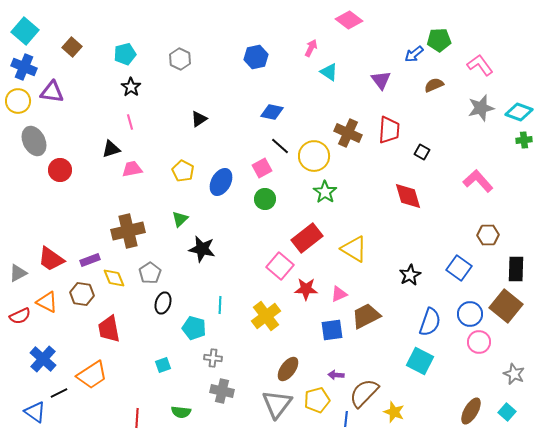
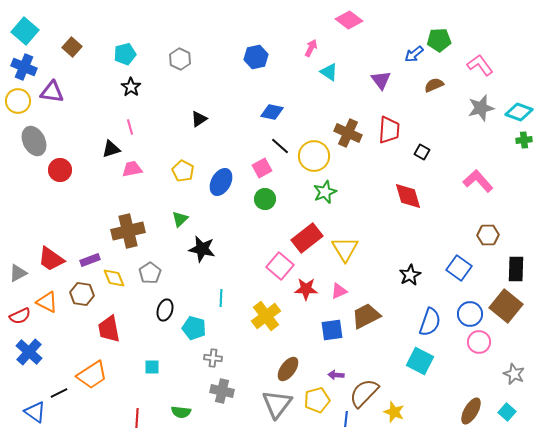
pink line at (130, 122): moved 5 px down
green star at (325, 192): rotated 15 degrees clockwise
yellow triangle at (354, 249): moved 9 px left; rotated 28 degrees clockwise
pink triangle at (339, 294): moved 3 px up
black ellipse at (163, 303): moved 2 px right, 7 px down
cyan line at (220, 305): moved 1 px right, 7 px up
blue cross at (43, 359): moved 14 px left, 7 px up
cyan square at (163, 365): moved 11 px left, 2 px down; rotated 21 degrees clockwise
